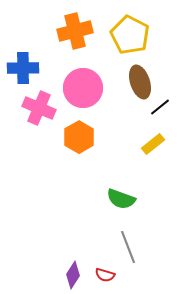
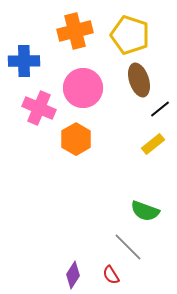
yellow pentagon: rotated 9 degrees counterclockwise
blue cross: moved 1 px right, 7 px up
brown ellipse: moved 1 px left, 2 px up
black line: moved 2 px down
orange hexagon: moved 3 px left, 2 px down
green semicircle: moved 24 px right, 12 px down
gray line: rotated 24 degrees counterclockwise
red semicircle: moved 6 px right; rotated 42 degrees clockwise
